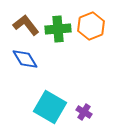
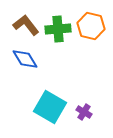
orange hexagon: rotated 24 degrees counterclockwise
